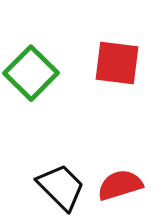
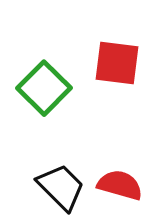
green square: moved 13 px right, 15 px down
red semicircle: rotated 33 degrees clockwise
